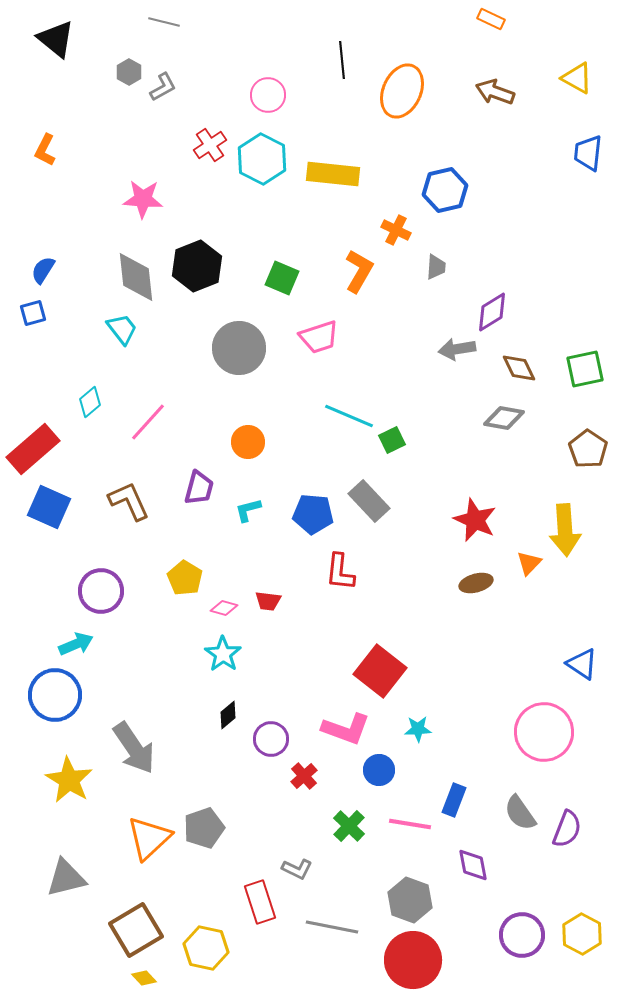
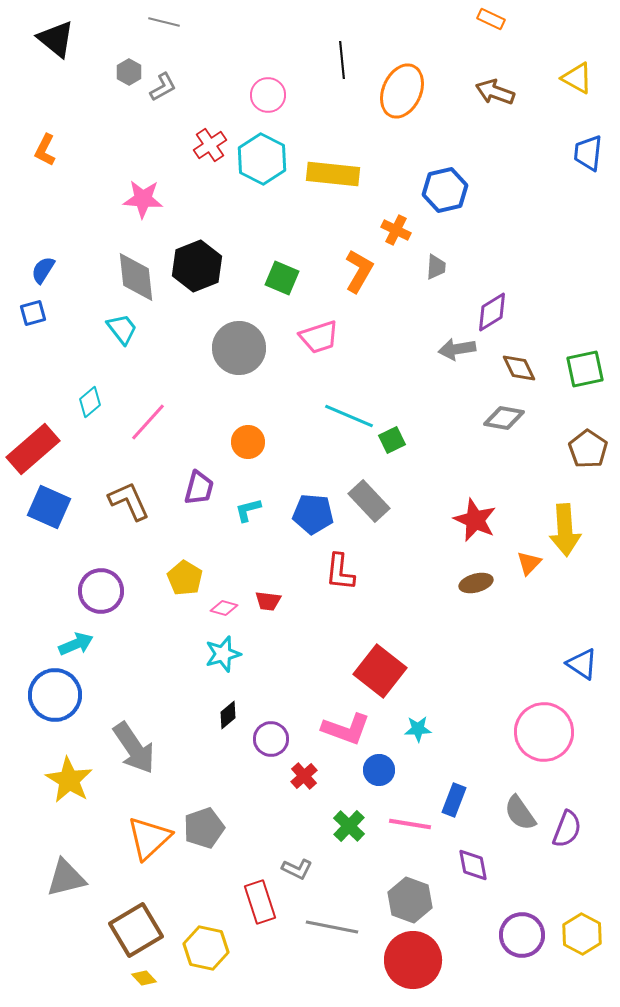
cyan star at (223, 654): rotated 21 degrees clockwise
